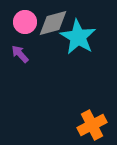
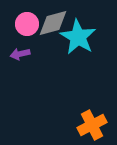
pink circle: moved 2 px right, 2 px down
purple arrow: rotated 60 degrees counterclockwise
